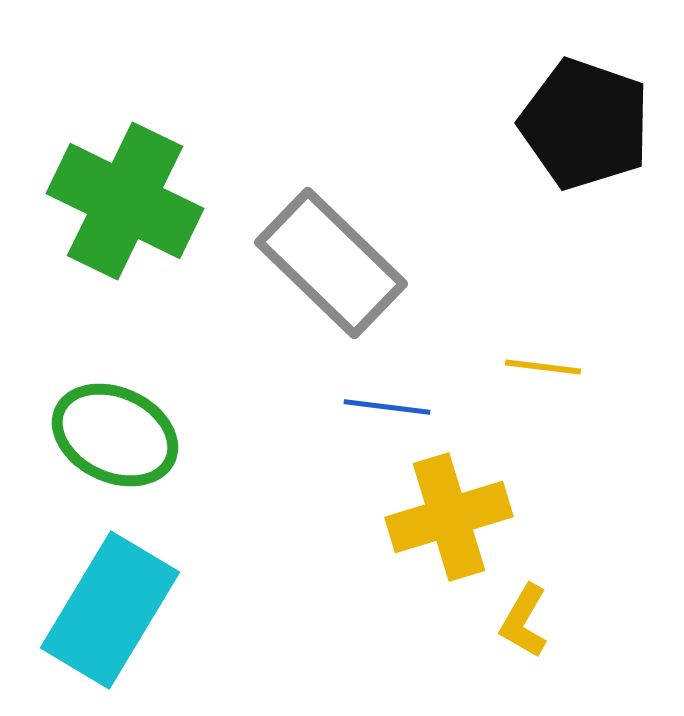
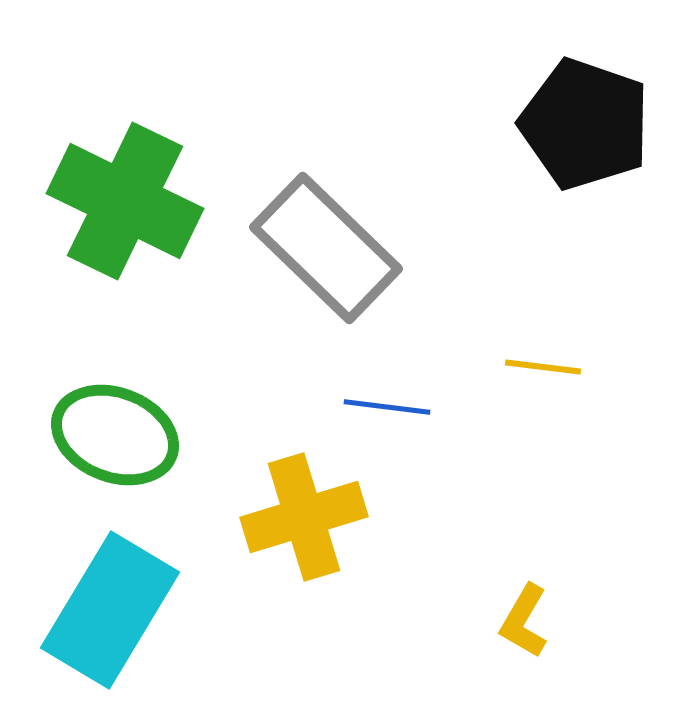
gray rectangle: moved 5 px left, 15 px up
green ellipse: rotated 4 degrees counterclockwise
yellow cross: moved 145 px left
